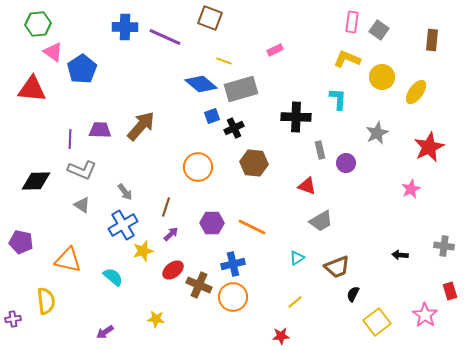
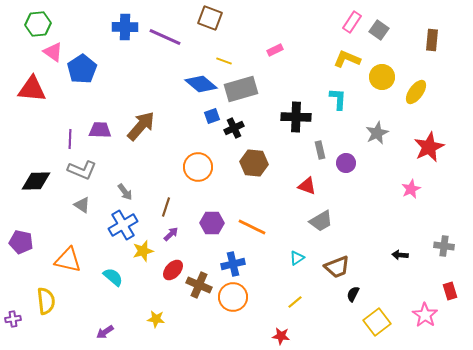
pink rectangle at (352, 22): rotated 25 degrees clockwise
red ellipse at (173, 270): rotated 10 degrees counterclockwise
red star at (281, 336): rotated 12 degrees clockwise
